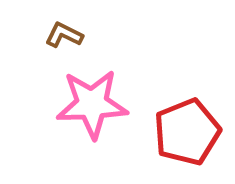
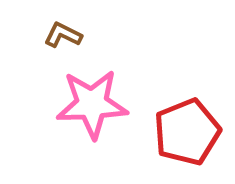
brown L-shape: moved 1 px left
